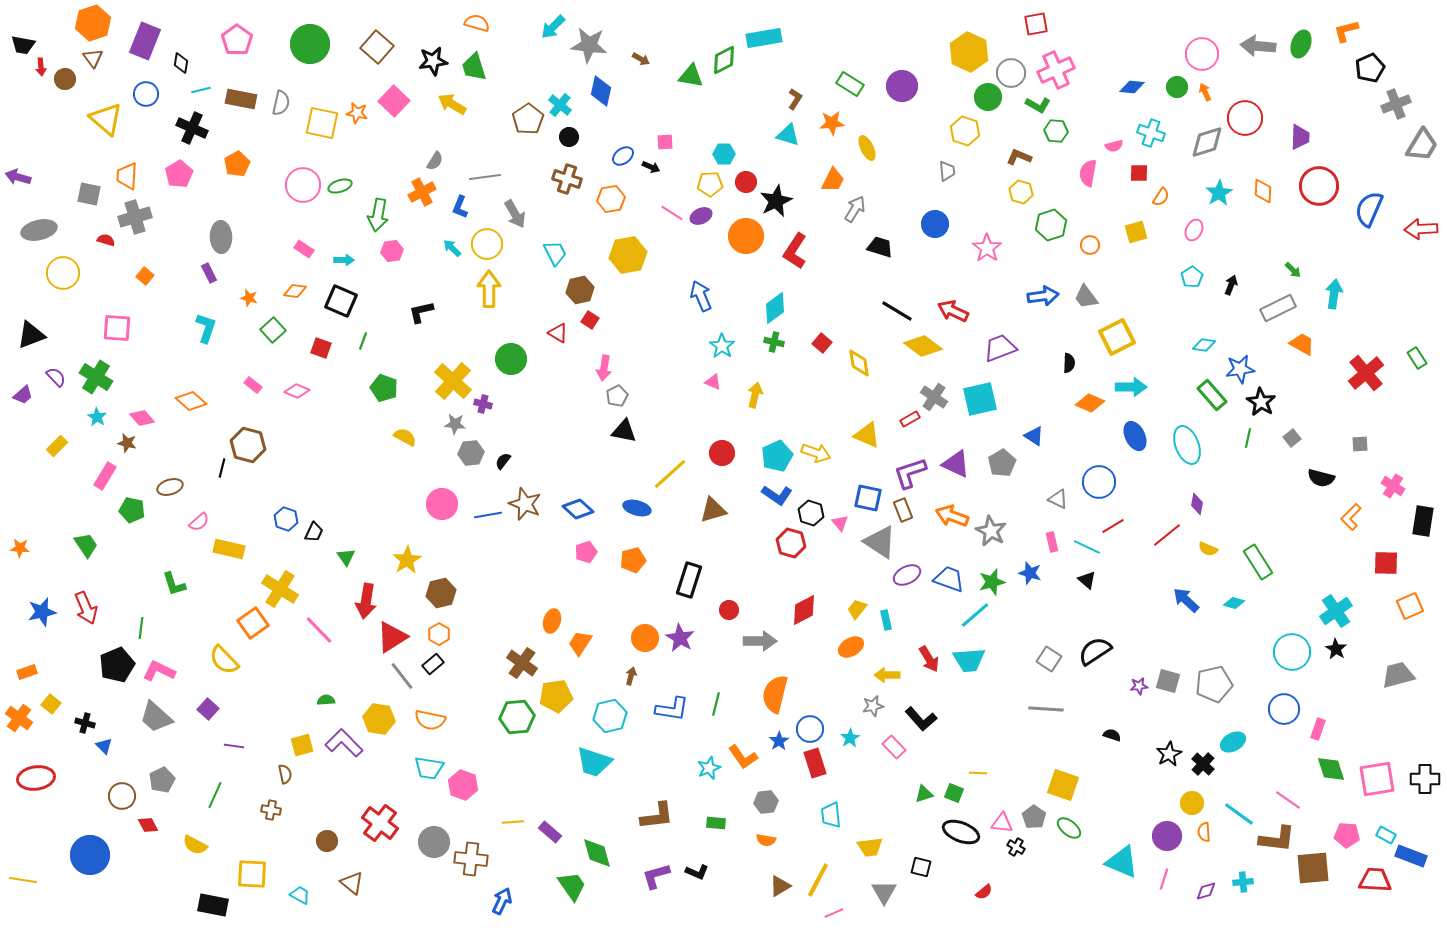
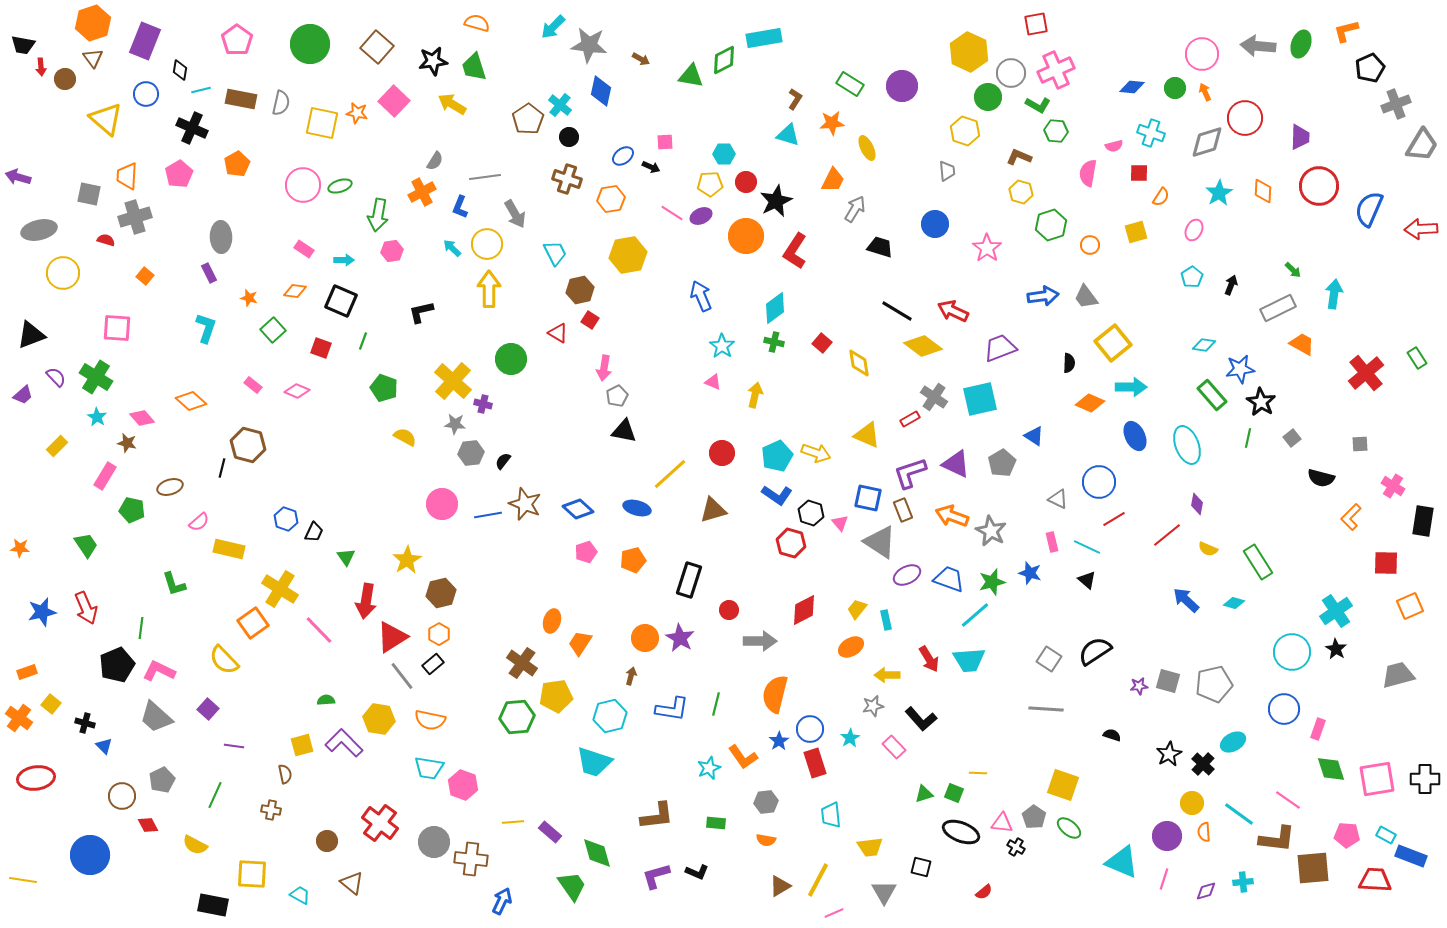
black diamond at (181, 63): moved 1 px left, 7 px down
green circle at (1177, 87): moved 2 px left, 1 px down
yellow square at (1117, 337): moved 4 px left, 6 px down; rotated 12 degrees counterclockwise
red line at (1113, 526): moved 1 px right, 7 px up
